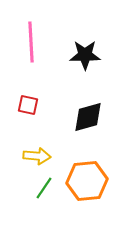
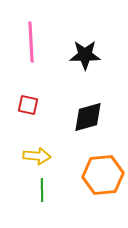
orange hexagon: moved 16 px right, 6 px up
green line: moved 2 px left, 2 px down; rotated 35 degrees counterclockwise
